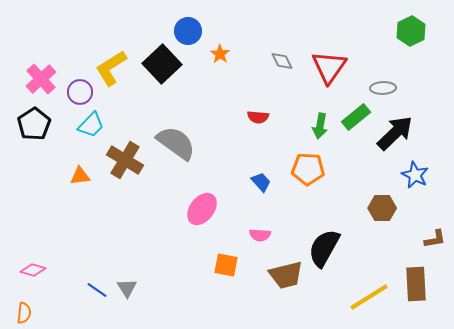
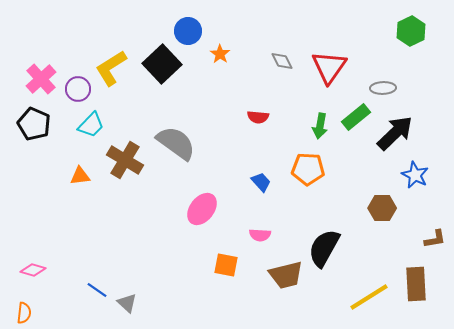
purple circle: moved 2 px left, 3 px up
black pentagon: rotated 16 degrees counterclockwise
gray triangle: moved 15 px down; rotated 15 degrees counterclockwise
